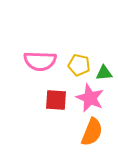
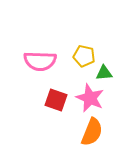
yellow pentagon: moved 5 px right, 9 px up
red square: rotated 15 degrees clockwise
